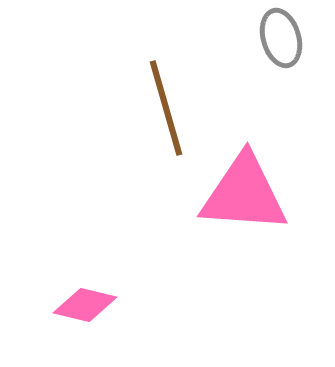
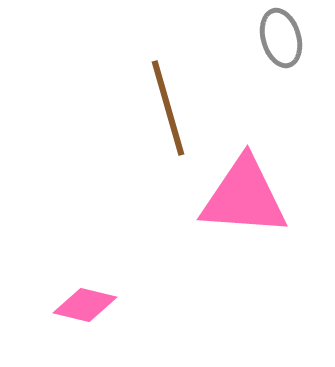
brown line: moved 2 px right
pink triangle: moved 3 px down
